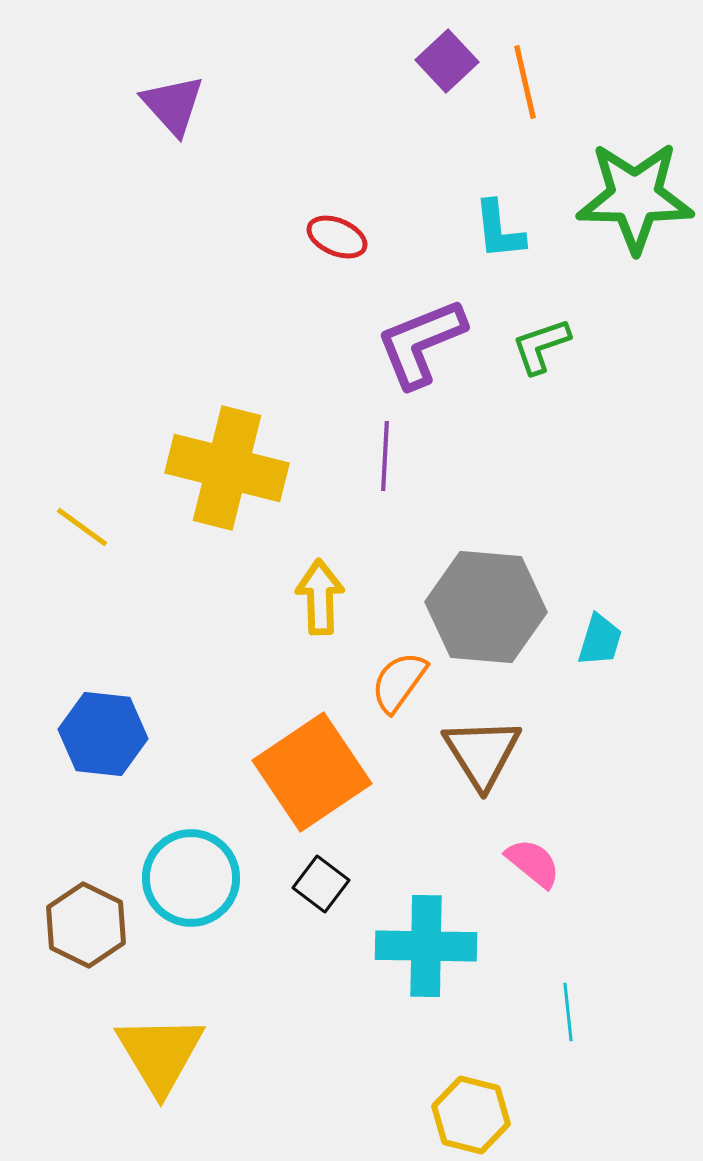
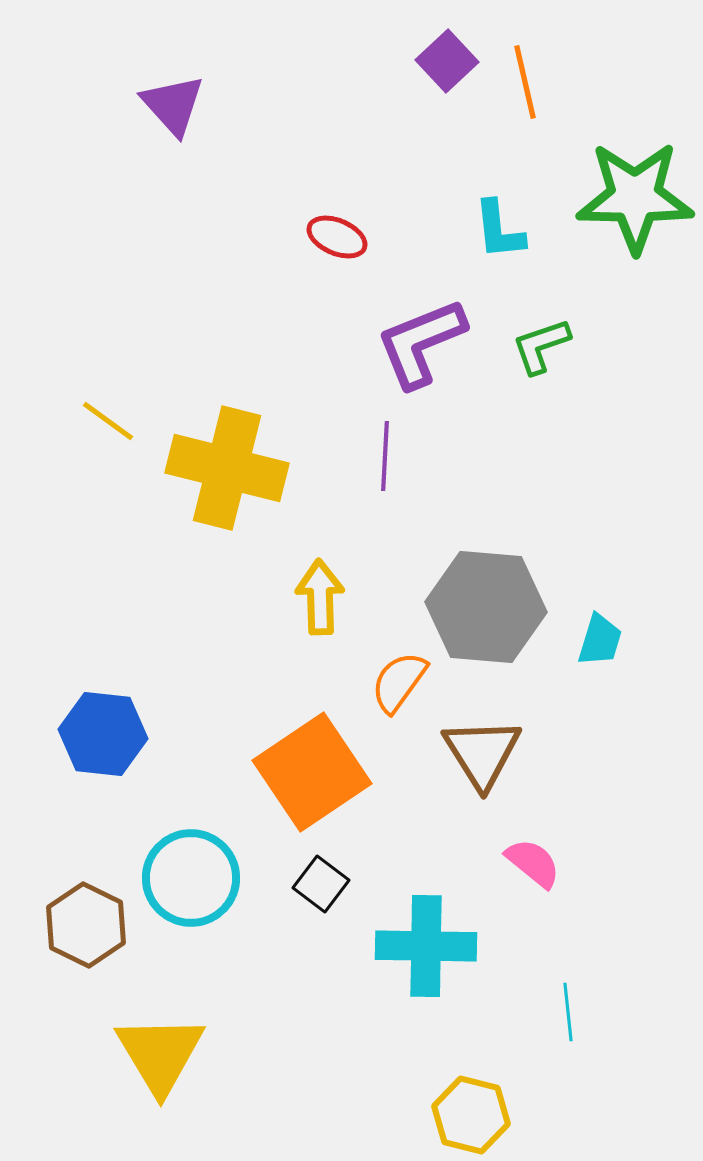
yellow line: moved 26 px right, 106 px up
